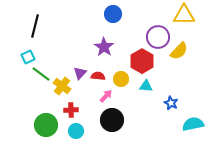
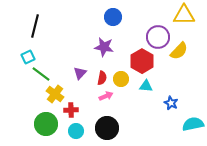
blue circle: moved 3 px down
purple star: rotated 24 degrees counterclockwise
red semicircle: moved 4 px right, 2 px down; rotated 96 degrees clockwise
yellow cross: moved 7 px left, 8 px down
pink arrow: rotated 24 degrees clockwise
black circle: moved 5 px left, 8 px down
green circle: moved 1 px up
